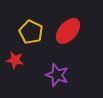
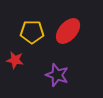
yellow pentagon: moved 1 px right; rotated 25 degrees counterclockwise
